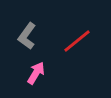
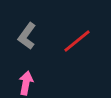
pink arrow: moved 10 px left, 10 px down; rotated 20 degrees counterclockwise
